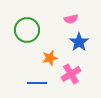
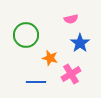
green circle: moved 1 px left, 5 px down
blue star: moved 1 px right, 1 px down
orange star: rotated 28 degrees clockwise
blue line: moved 1 px left, 1 px up
